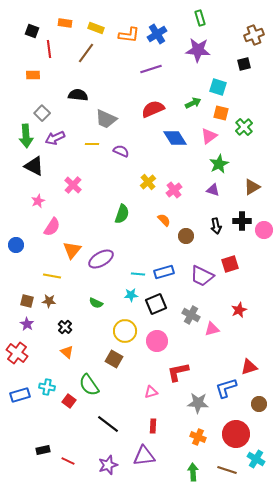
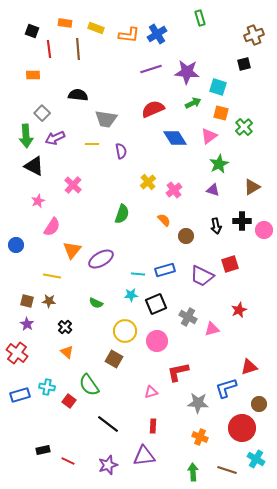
purple star at (198, 50): moved 11 px left, 22 px down
brown line at (86, 53): moved 8 px left, 4 px up; rotated 40 degrees counterclockwise
gray trapezoid at (106, 119): rotated 15 degrees counterclockwise
purple semicircle at (121, 151): rotated 56 degrees clockwise
blue rectangle at (164, 272): moved 1 px right, 2 px up
gray cross at (191, 315): moved 3 px left, 2 px down
red circle at (236, 434): moved 6 px right, 6 px up
orange cross at (198, 437): moved 2 px right
